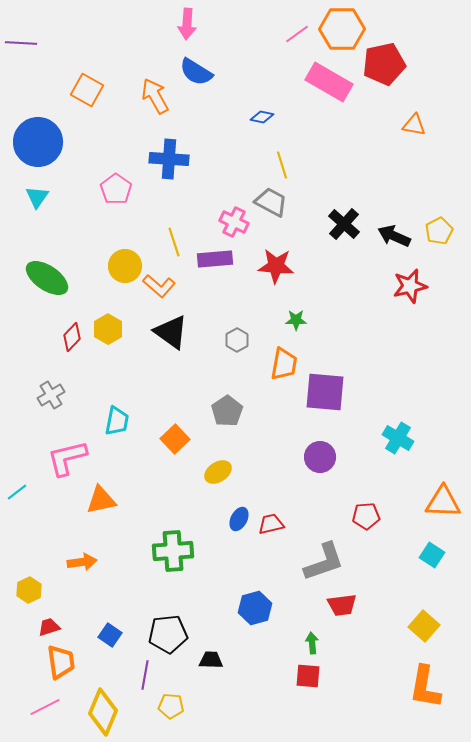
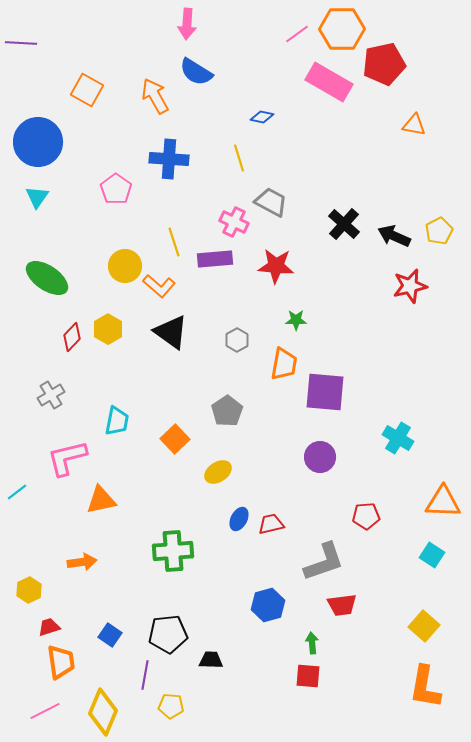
yellow line at (282, 165): moved 43 px left, 7 px up
blue hexagon at (255, 608): moved 13 px right, 3 px up
pink line at (45, 707): moved 4 px down
